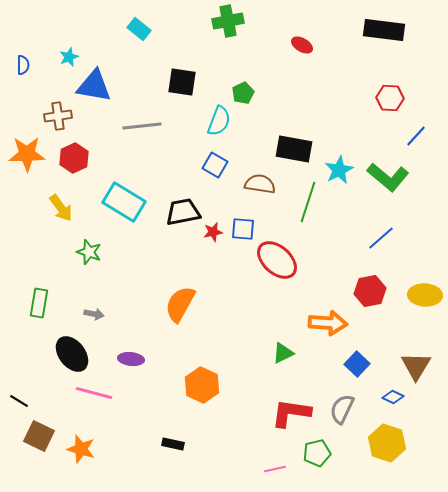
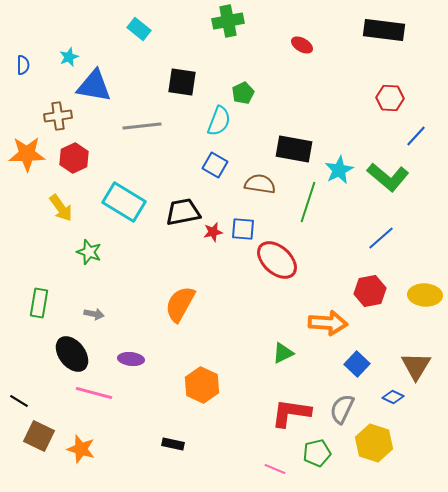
yellow hexagon at (387, 443): moved 13 px left
pink line at (275, 469): rotated 35 degrees clockwise
